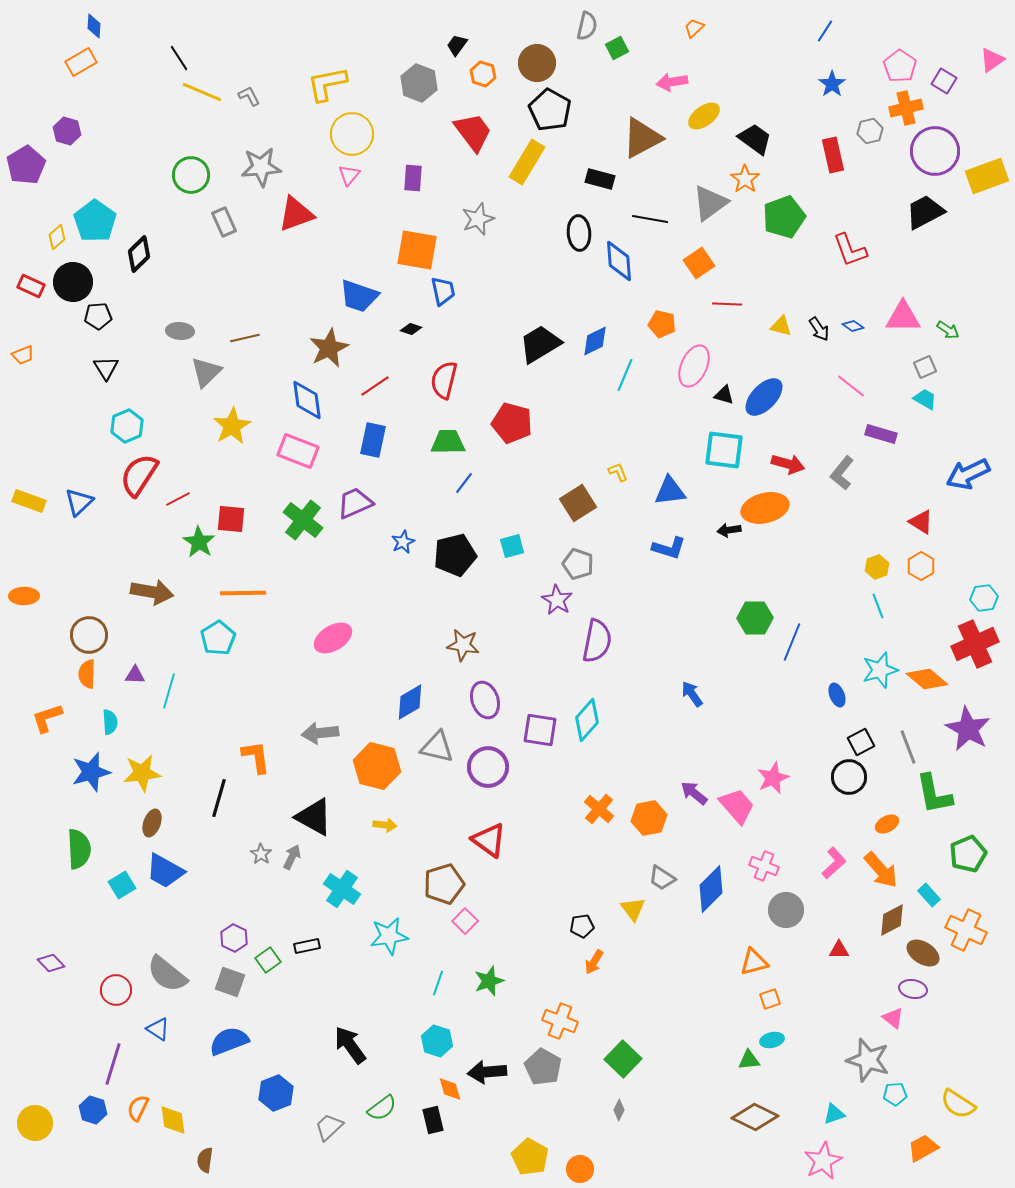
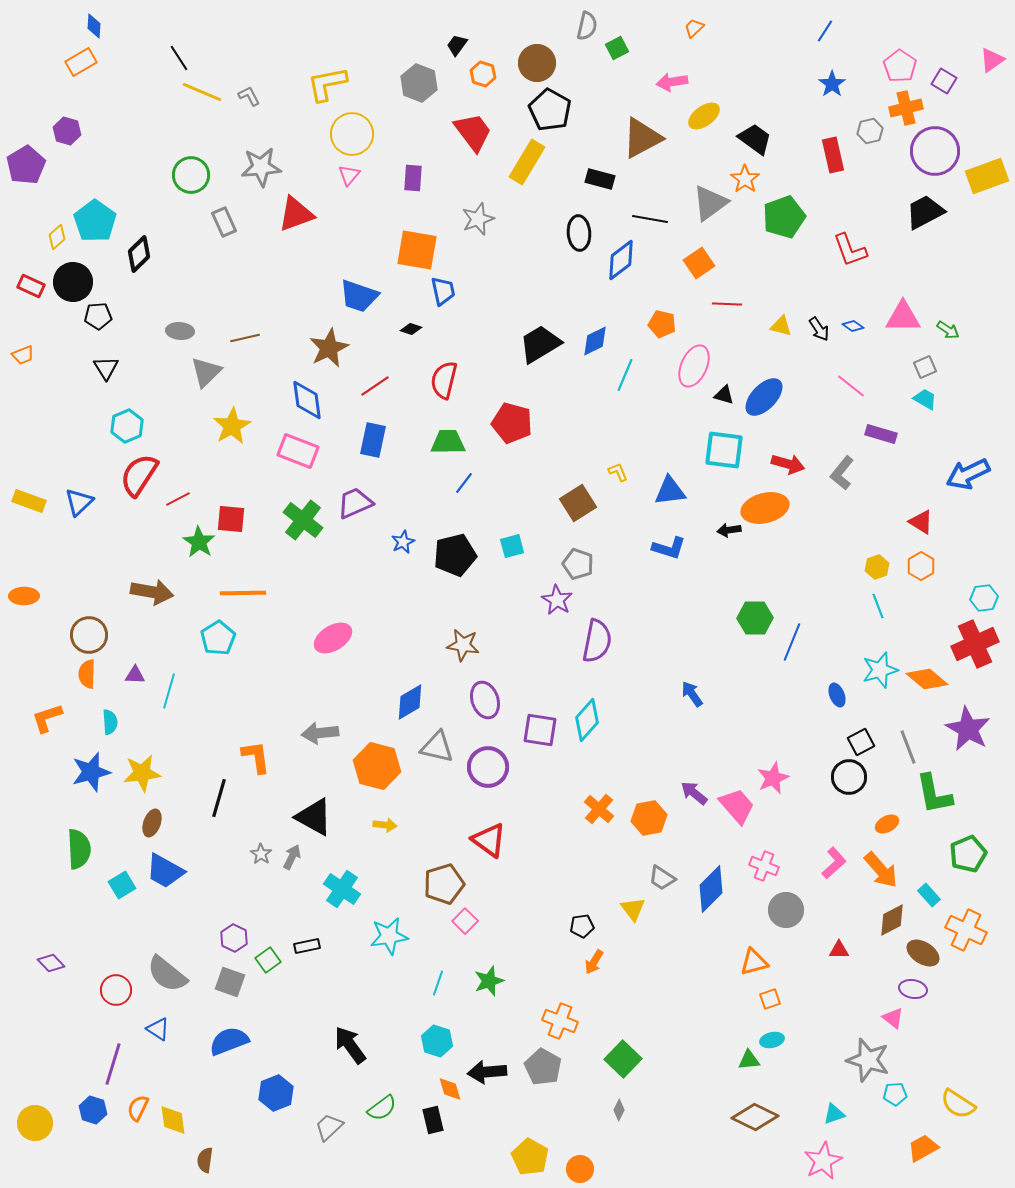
blue diamond at (619, 261): moved 2 px right, 1 px up; rotated 57 degrees clockwise
